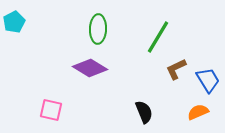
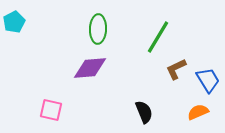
purple diamond: rotated 36 degrees counterclockwise
